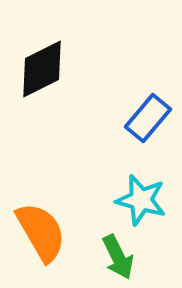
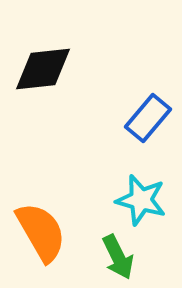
black diamond: moved 1 px right; rotated 20 degrees clockwise
